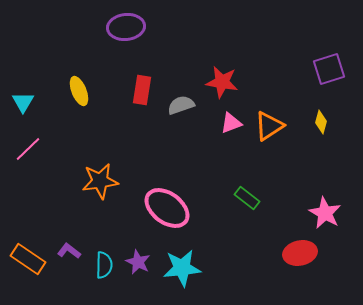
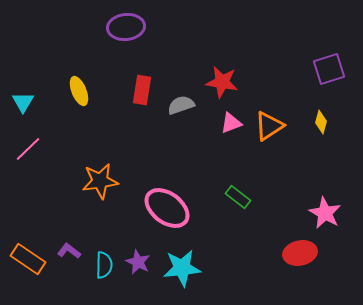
green rectangle: moved 9 px left, 1 px up
